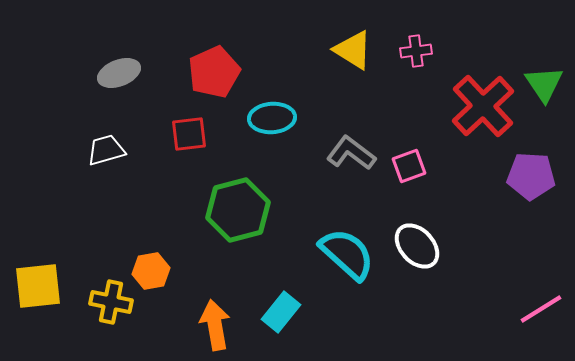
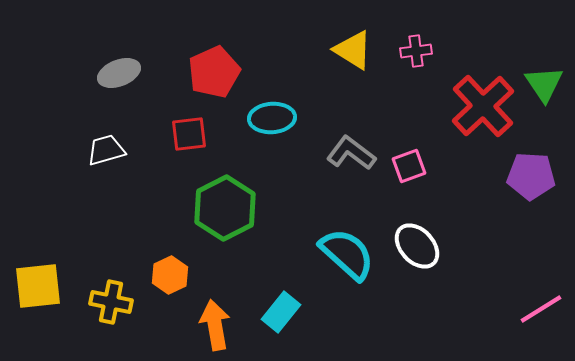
green hexagon: moved 13 px left, 2 px up; rotated 12 degrees counterclockwise
orange hexagon: moved 19 px right, 4 px down; rotated 15 degrees counterclockwise
